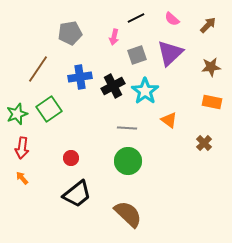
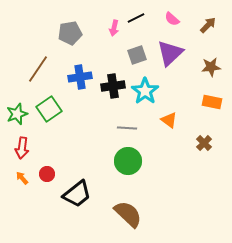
pink arrow: moved 9 px up
black cross: rotated 20 degrees clockwise
red circle: moved 24 px left, 16 px down
